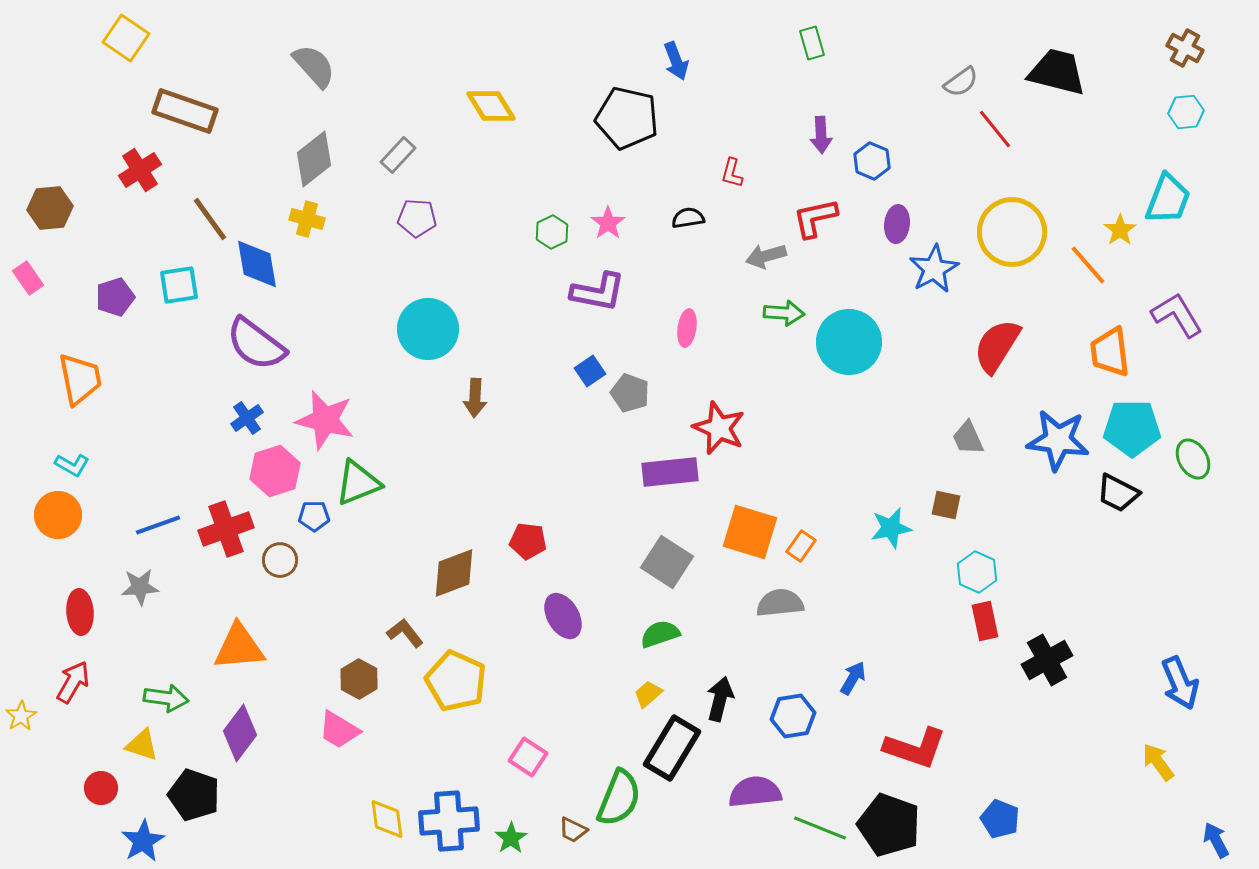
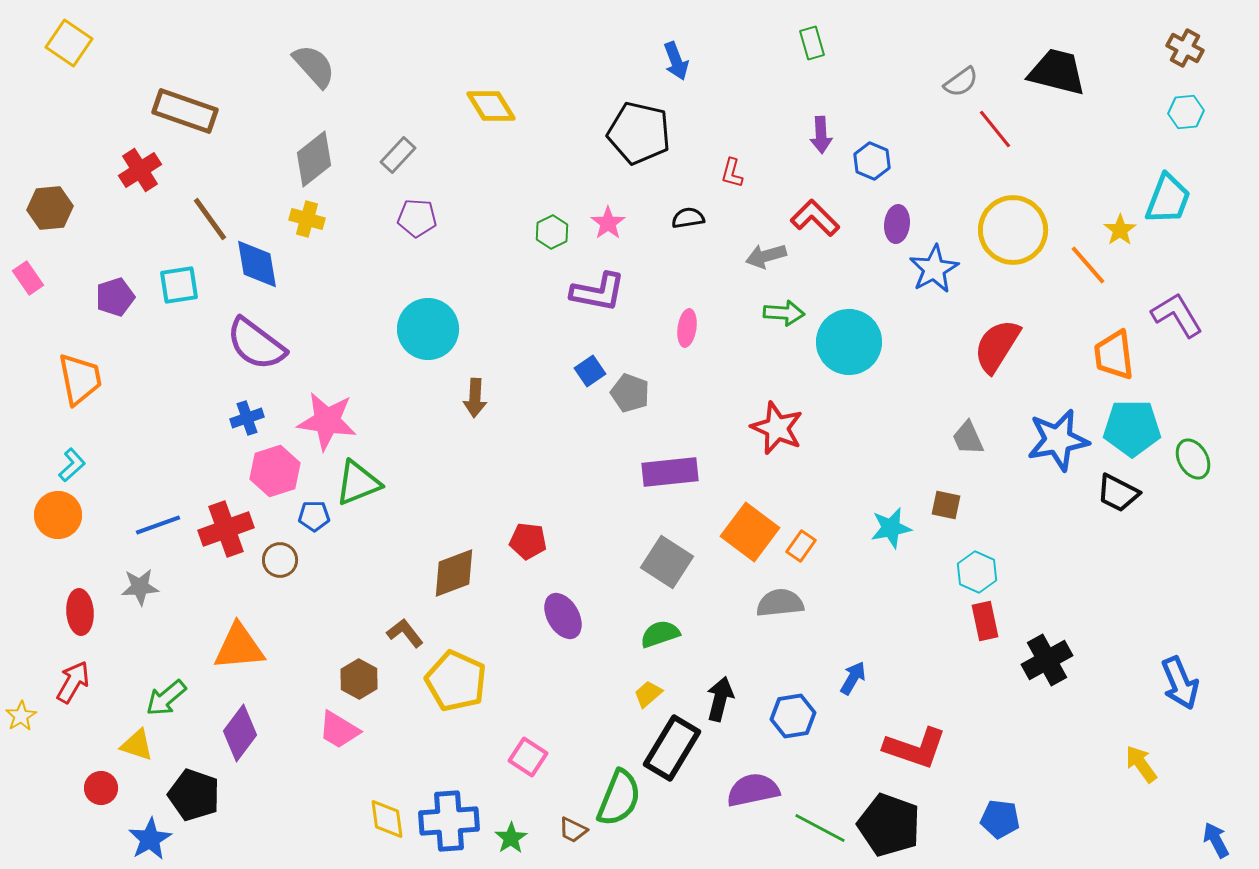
yellow square at (126, 38): moved 57 px left, 5 px down
black pentagon at (627, 118): moved 12 px right, 15 px down
red L-shape at (815, 218): rotated 57 degrees clockwise
yellow circle at (1012, 232): moved 1 px right, 2 px up
orange trapezoid at (1110, 352): moved 4 px right, 3 px down
blue cross at (247, 418): rotated 16 degrees clockwise
pink star at (325, 420): moved 2 px right, 1 px down; rotated 6 degrees counterclockwise
red star at (719, 428): moved 58 px right
blue star at (1058, 440): rotated 18 degrees counterclockwise
cyan L-shape at (72, 465): rotated 72 degrees counterclockwise
orange square at (750, 532): rotated 20 degrees clockwise
green arrow at (166, 698): rotated 132 degrees clockwise
yellow triangle at (142, 745): moved 5 px left
yellow arrow at (1158, 762): moved 17 px left, 2 px down
purple semicircle at (755, 792): moved 2 px left, 2 px up; rotated 6 degrees counterclockwise
blue pentagon at (1000, 819): rotated 15 degrees counterclockwise
green line at (820, 828): rotated 6 degrees clockwise
blue star at (143, 841): moved 7 px right, 2 px up
